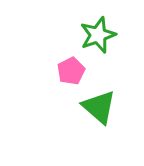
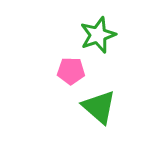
pink pentagon: rotated 28 degrees clockwise
